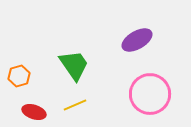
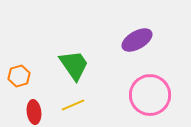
pink circle: moved 1 px down
yellow line: moved 2 px left
red ellipse: rotated 65 degrees clockwise
